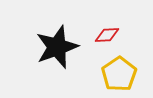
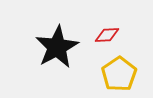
black star: rotated 9 degrees counterclockwise
